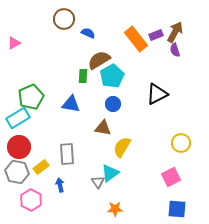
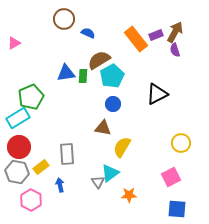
blue triangle: moved 5 px left, 31 px up; rotated 18 degrees counterclockwise
orange star: moved 14 px right, 14 px up
